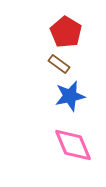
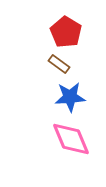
blue star: moved 1 px down; rotated 8 degrees clockwise
pink diamond: moved 2 px left, 6 px up
